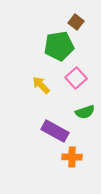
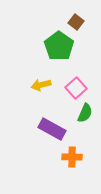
green pentagon: rotated 28 degrees counterclockwise
pink square: moved 10 px down
yellow arrow: rotated 60 degrees counterclockwise
green semicircle: moved 1 px down; rotated 48 degrees counterclockwise
purple rectangle: moved 3 px left, 2 px up
